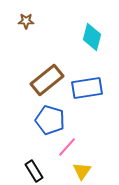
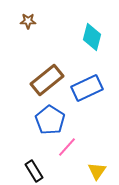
brown star: moved 2 px right
blue rectangle: rotated 16 degrees counterclockwise
blue pentagon: rotated 16 degrees clockwise
yellow triangle: moved 15 px right
